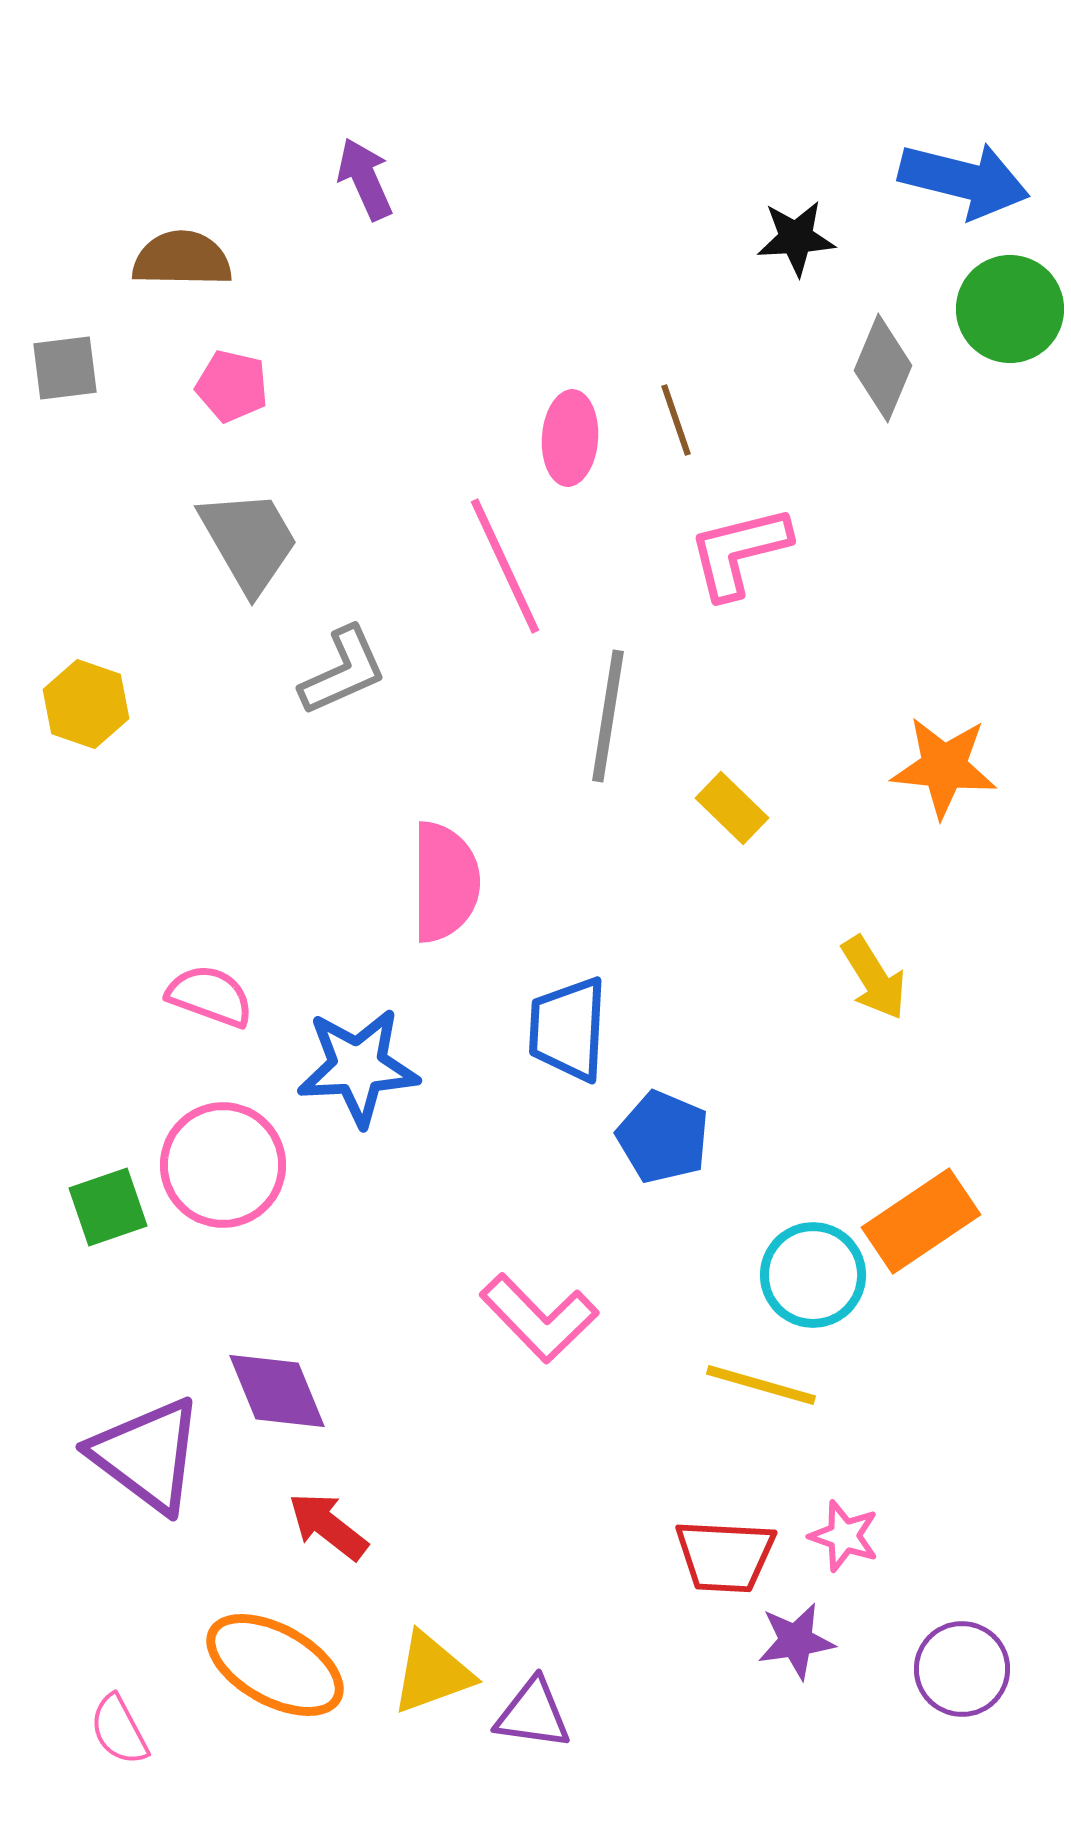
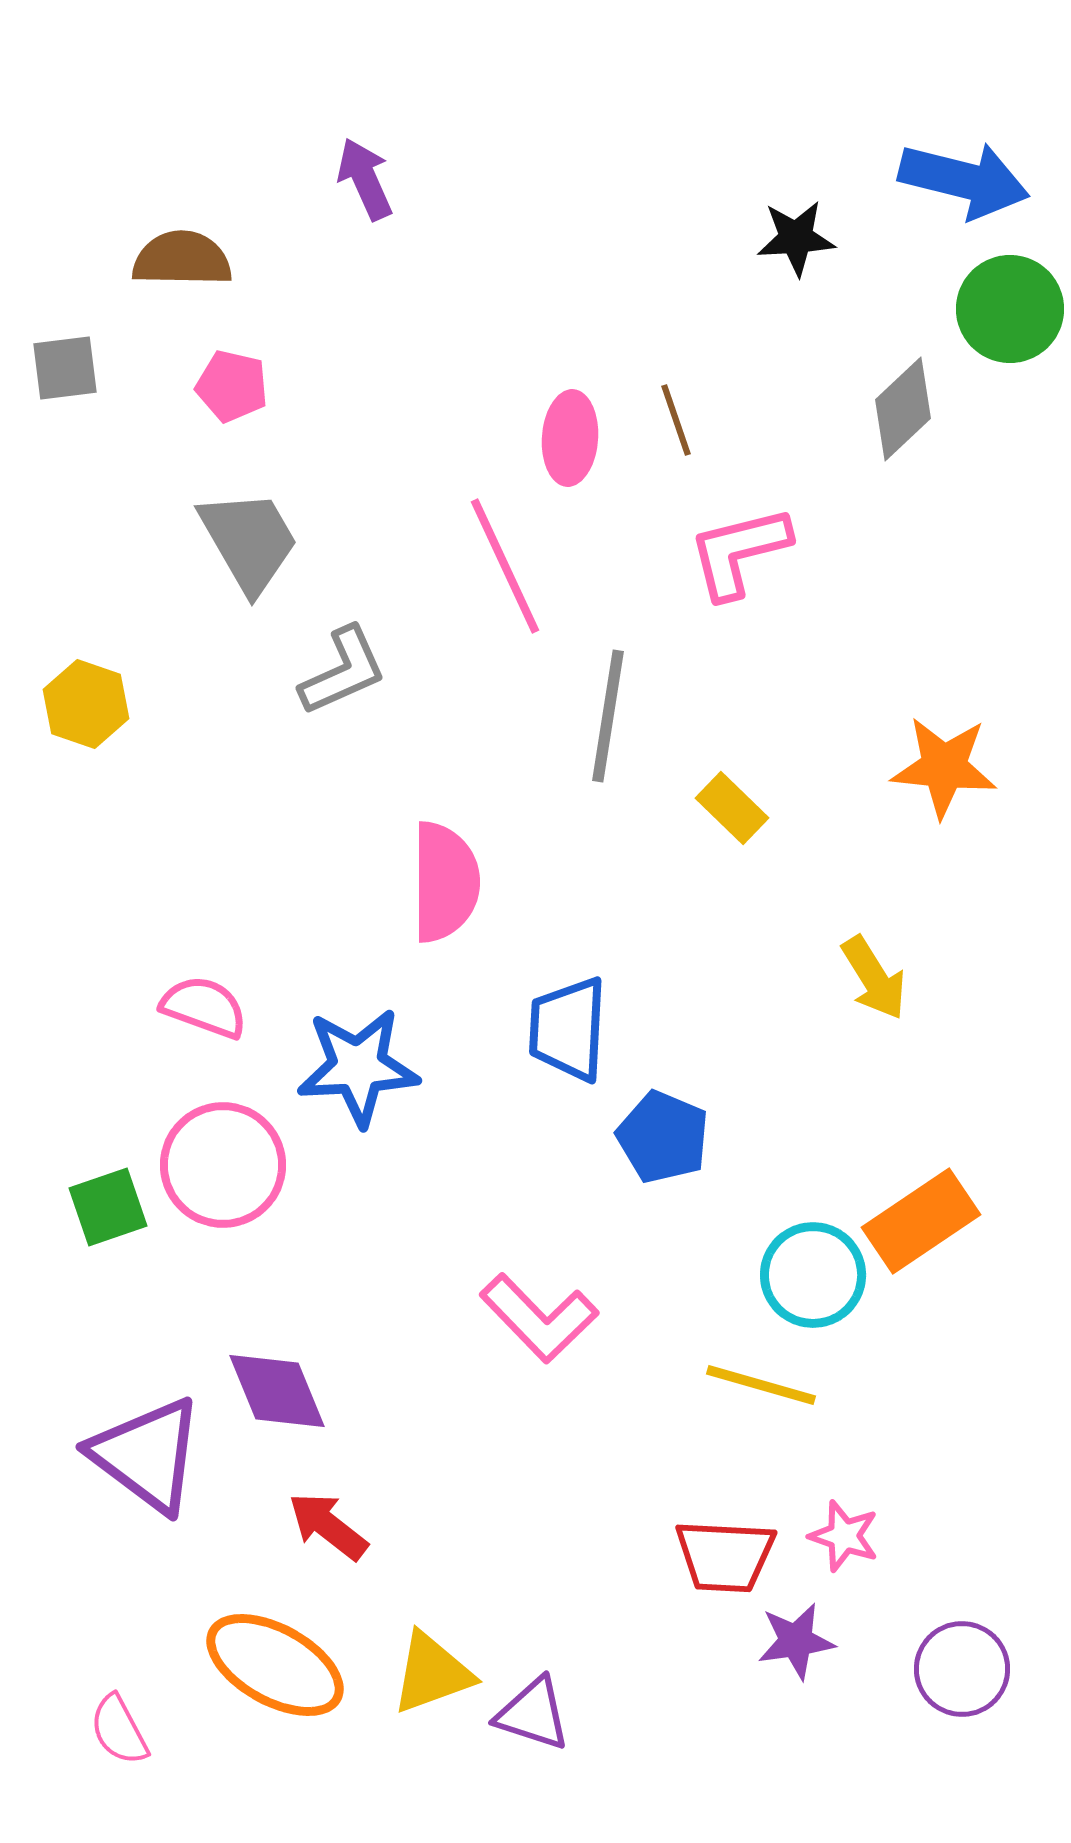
gray diamond at (883, 368): moved 20 px right, 41 px down; rotated 24 degrees clockwise
pink semicircle at (210, 996): moved 6 px left, 11 px down
purple triangle at (533, 1714): rotated 10 degrees clockwise
